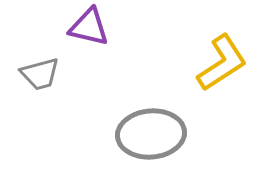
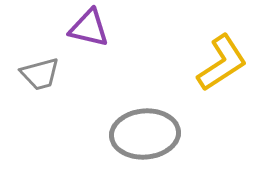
purple triangle: moved 1 px down
gray ellipse: moved 6 px left
